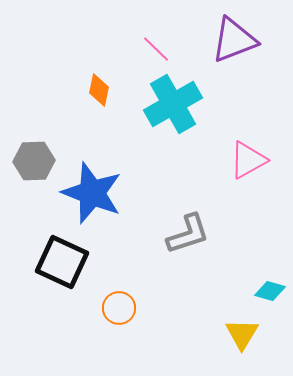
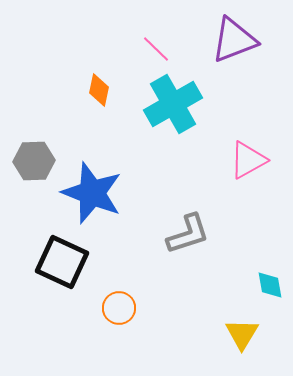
cyan diamond: moved 6 px up; rotated 64 degrees clockwise
